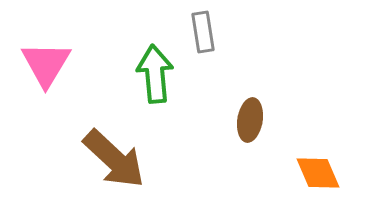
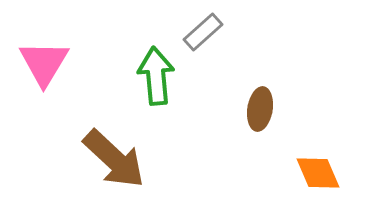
gray rectangle: rotated 57 degrees clockwise
pink triangle: moved 2 px left, 1 px up
green arrow: moved 1 px right, 2 px down
brown ellipse: moved 10 px right, 11 px up
